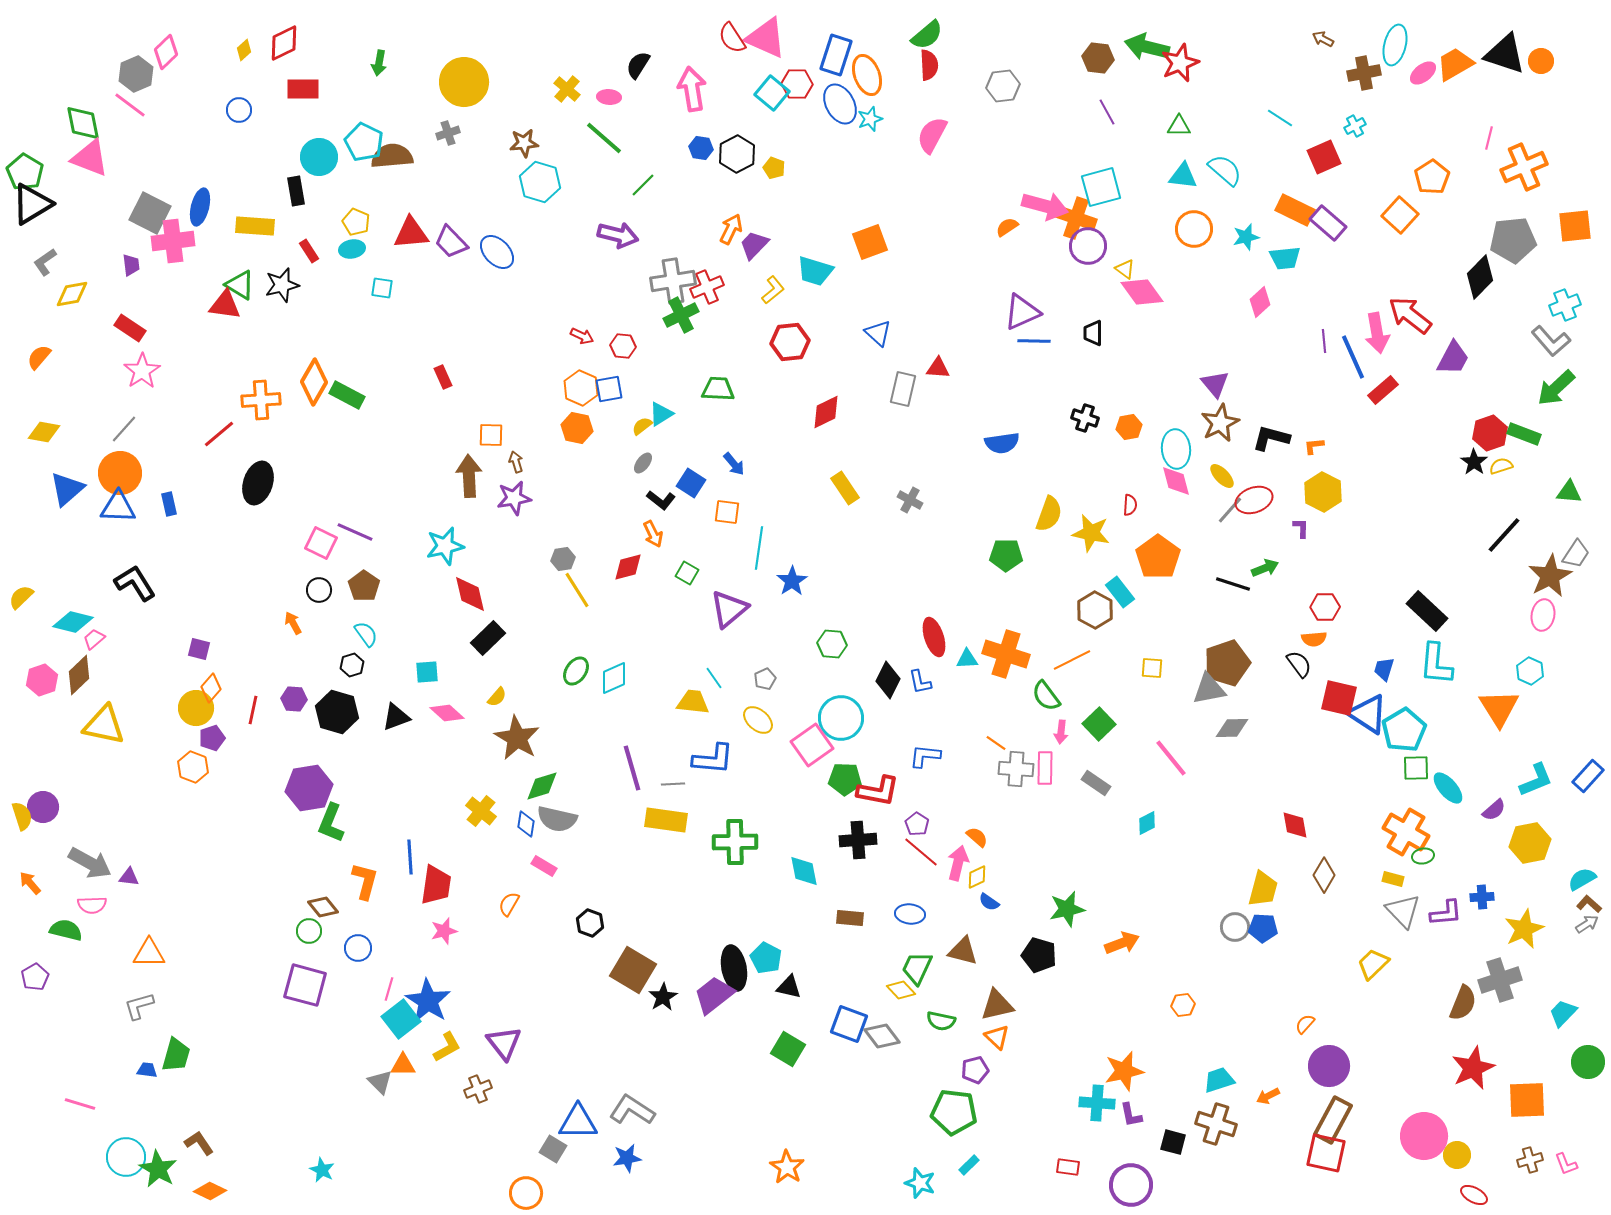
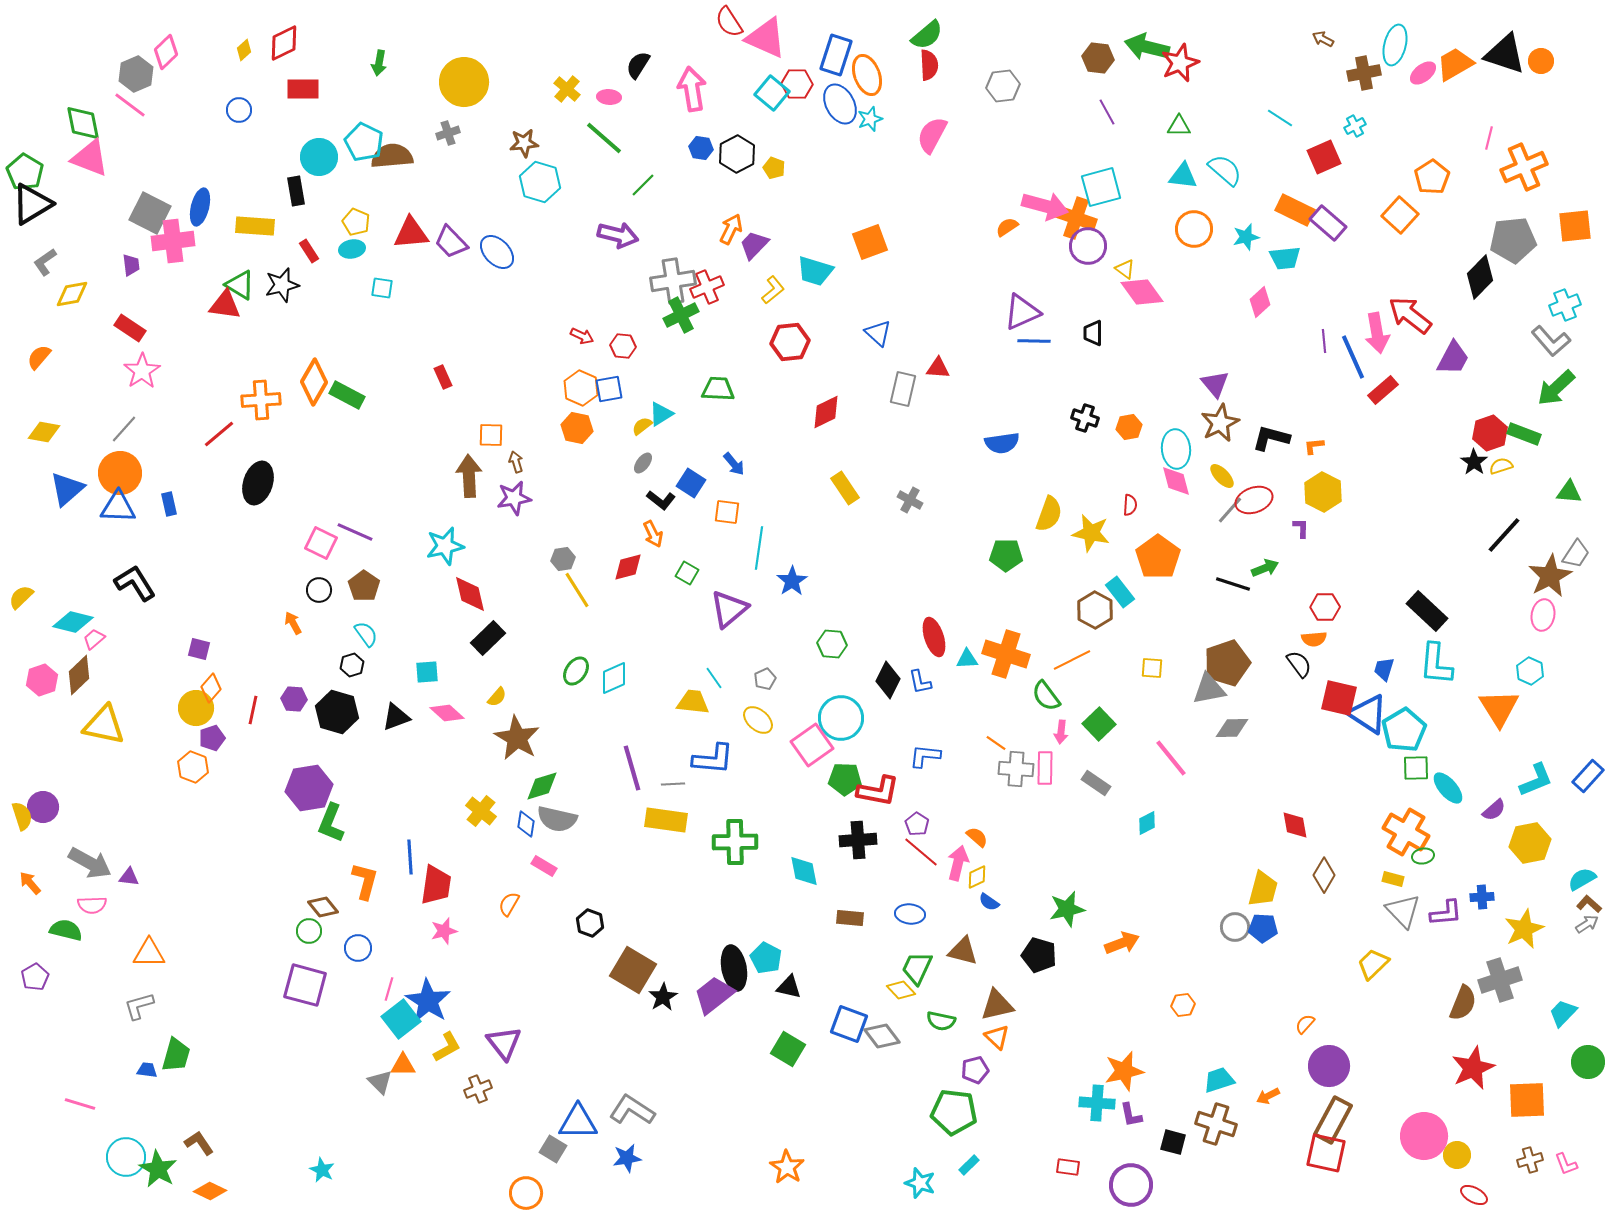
red semicircle at (732, 38): moved 3 px left, 16 px up
